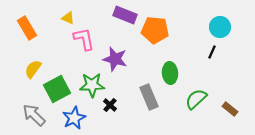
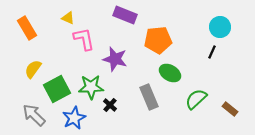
orange pentagon: moved 3 px right, 10 px down; rotated 12 degrees counterclockwise
green ellipse: rotated 55 degrees counterclockwise
green star: moved 1 px left, 2 px down
